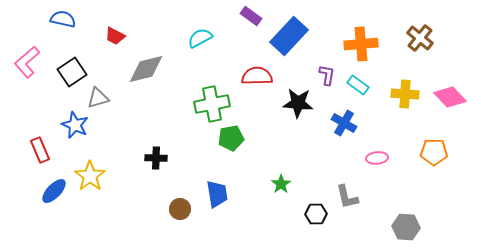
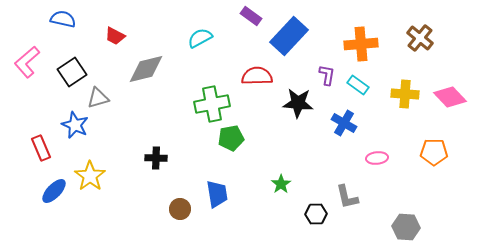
red rectangle: moved 1 px right, 2 px up
